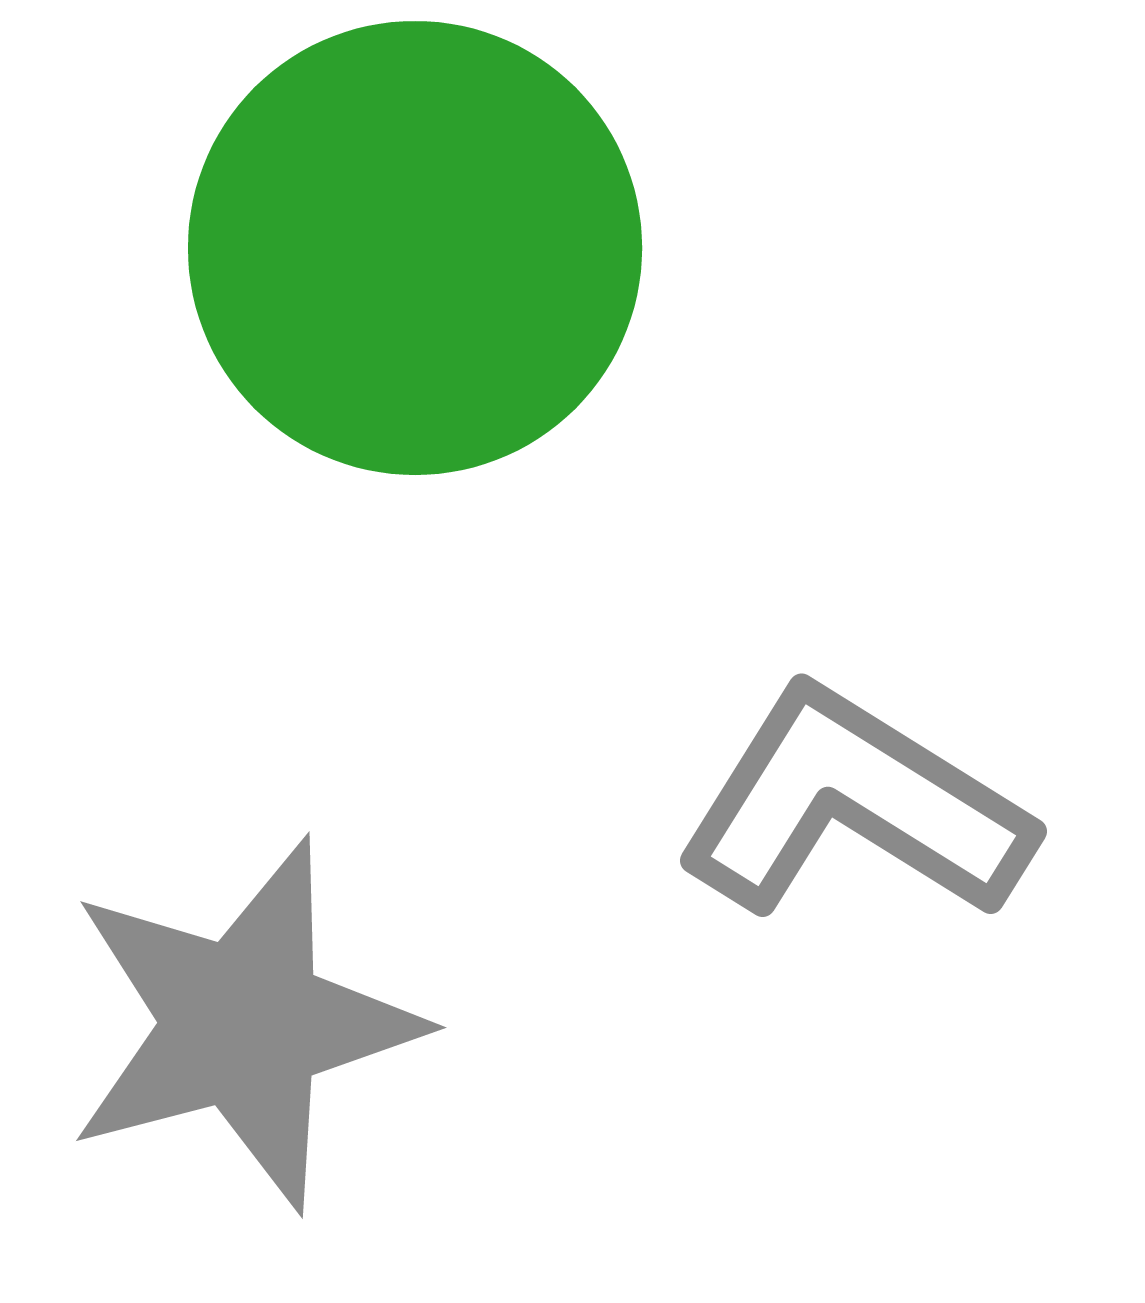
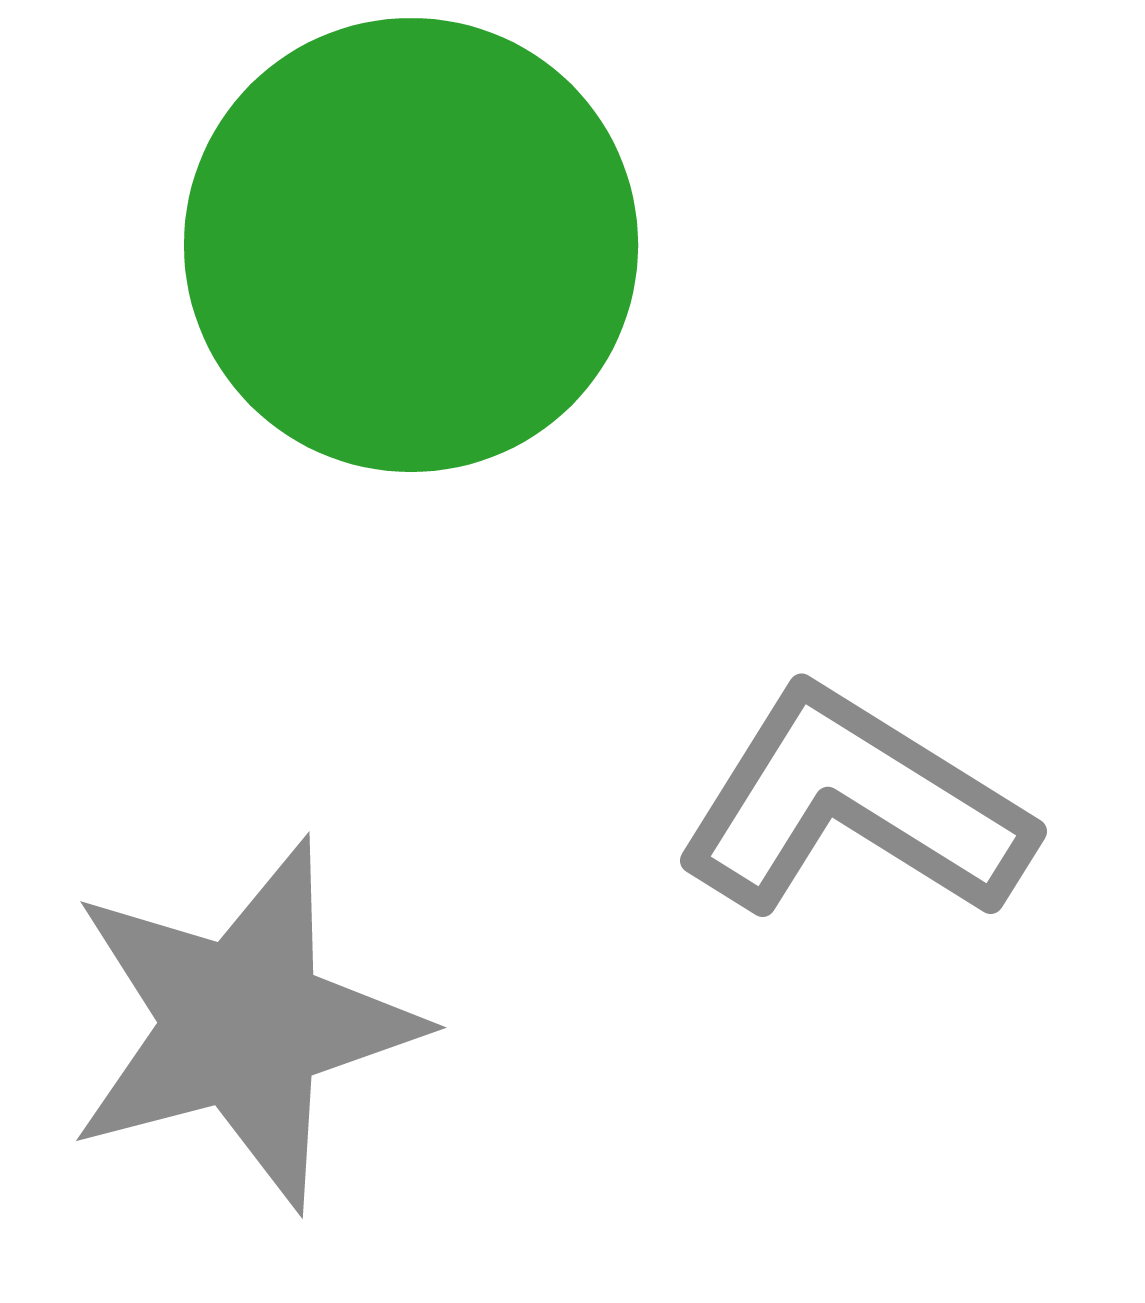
green circle: moved 4 px left, 3 px up
